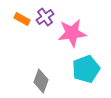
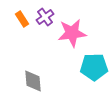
orange rectangle: rotated 28 degrees clockwise
cyan pentagon: moved 8 px right, 2 px up; rotated 20 degrees clockwise
gray diamond: moved 8 px left; rotated 25 degrees counterclockwise
